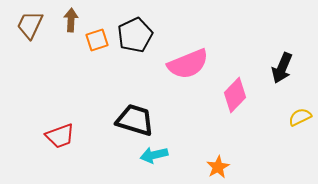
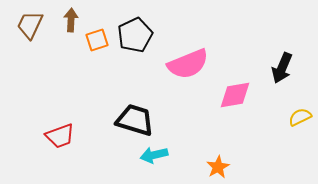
pink diamond: rotated 36 degrees clockwise
